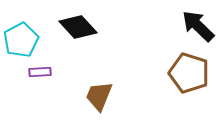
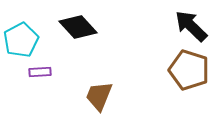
black arrow: moved 7 px left
brown pentagon: moved 3 px up
